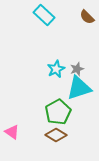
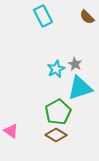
cyan rectangle: moved 1 px left, 1 px down; rotated 20 degrees clockwise
gray star: moved 2 px left, 5 px up; rotated 24 degrees counterclockwise
cyan triangle: moved 1 px right
pink triangle: moved 1 px left, 1 px up
